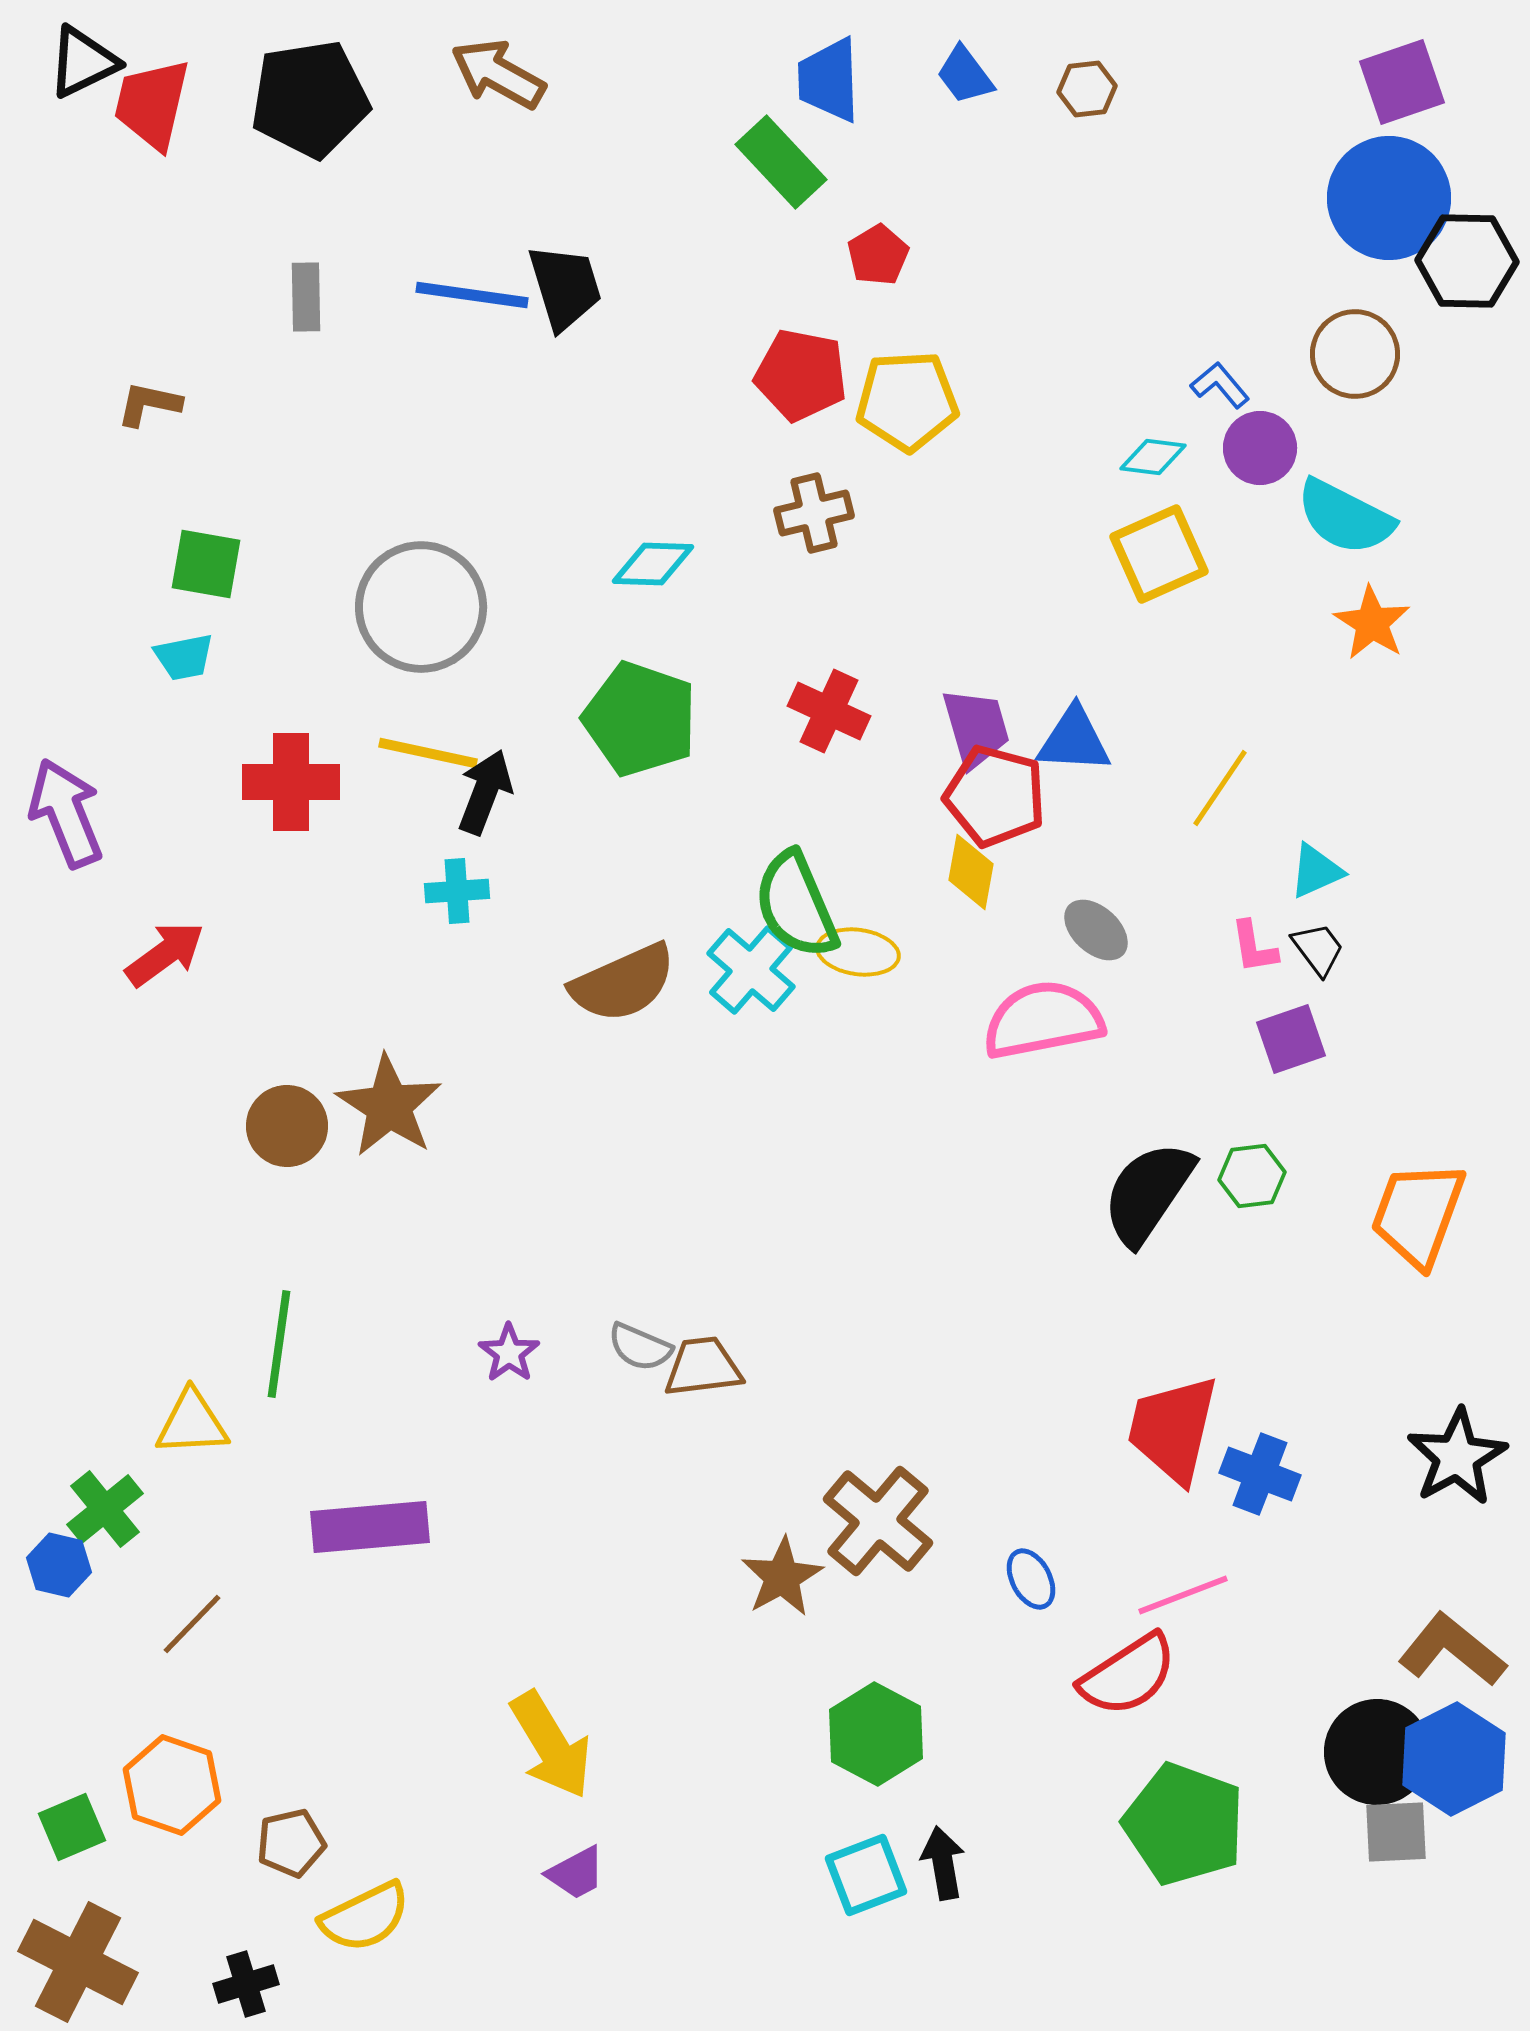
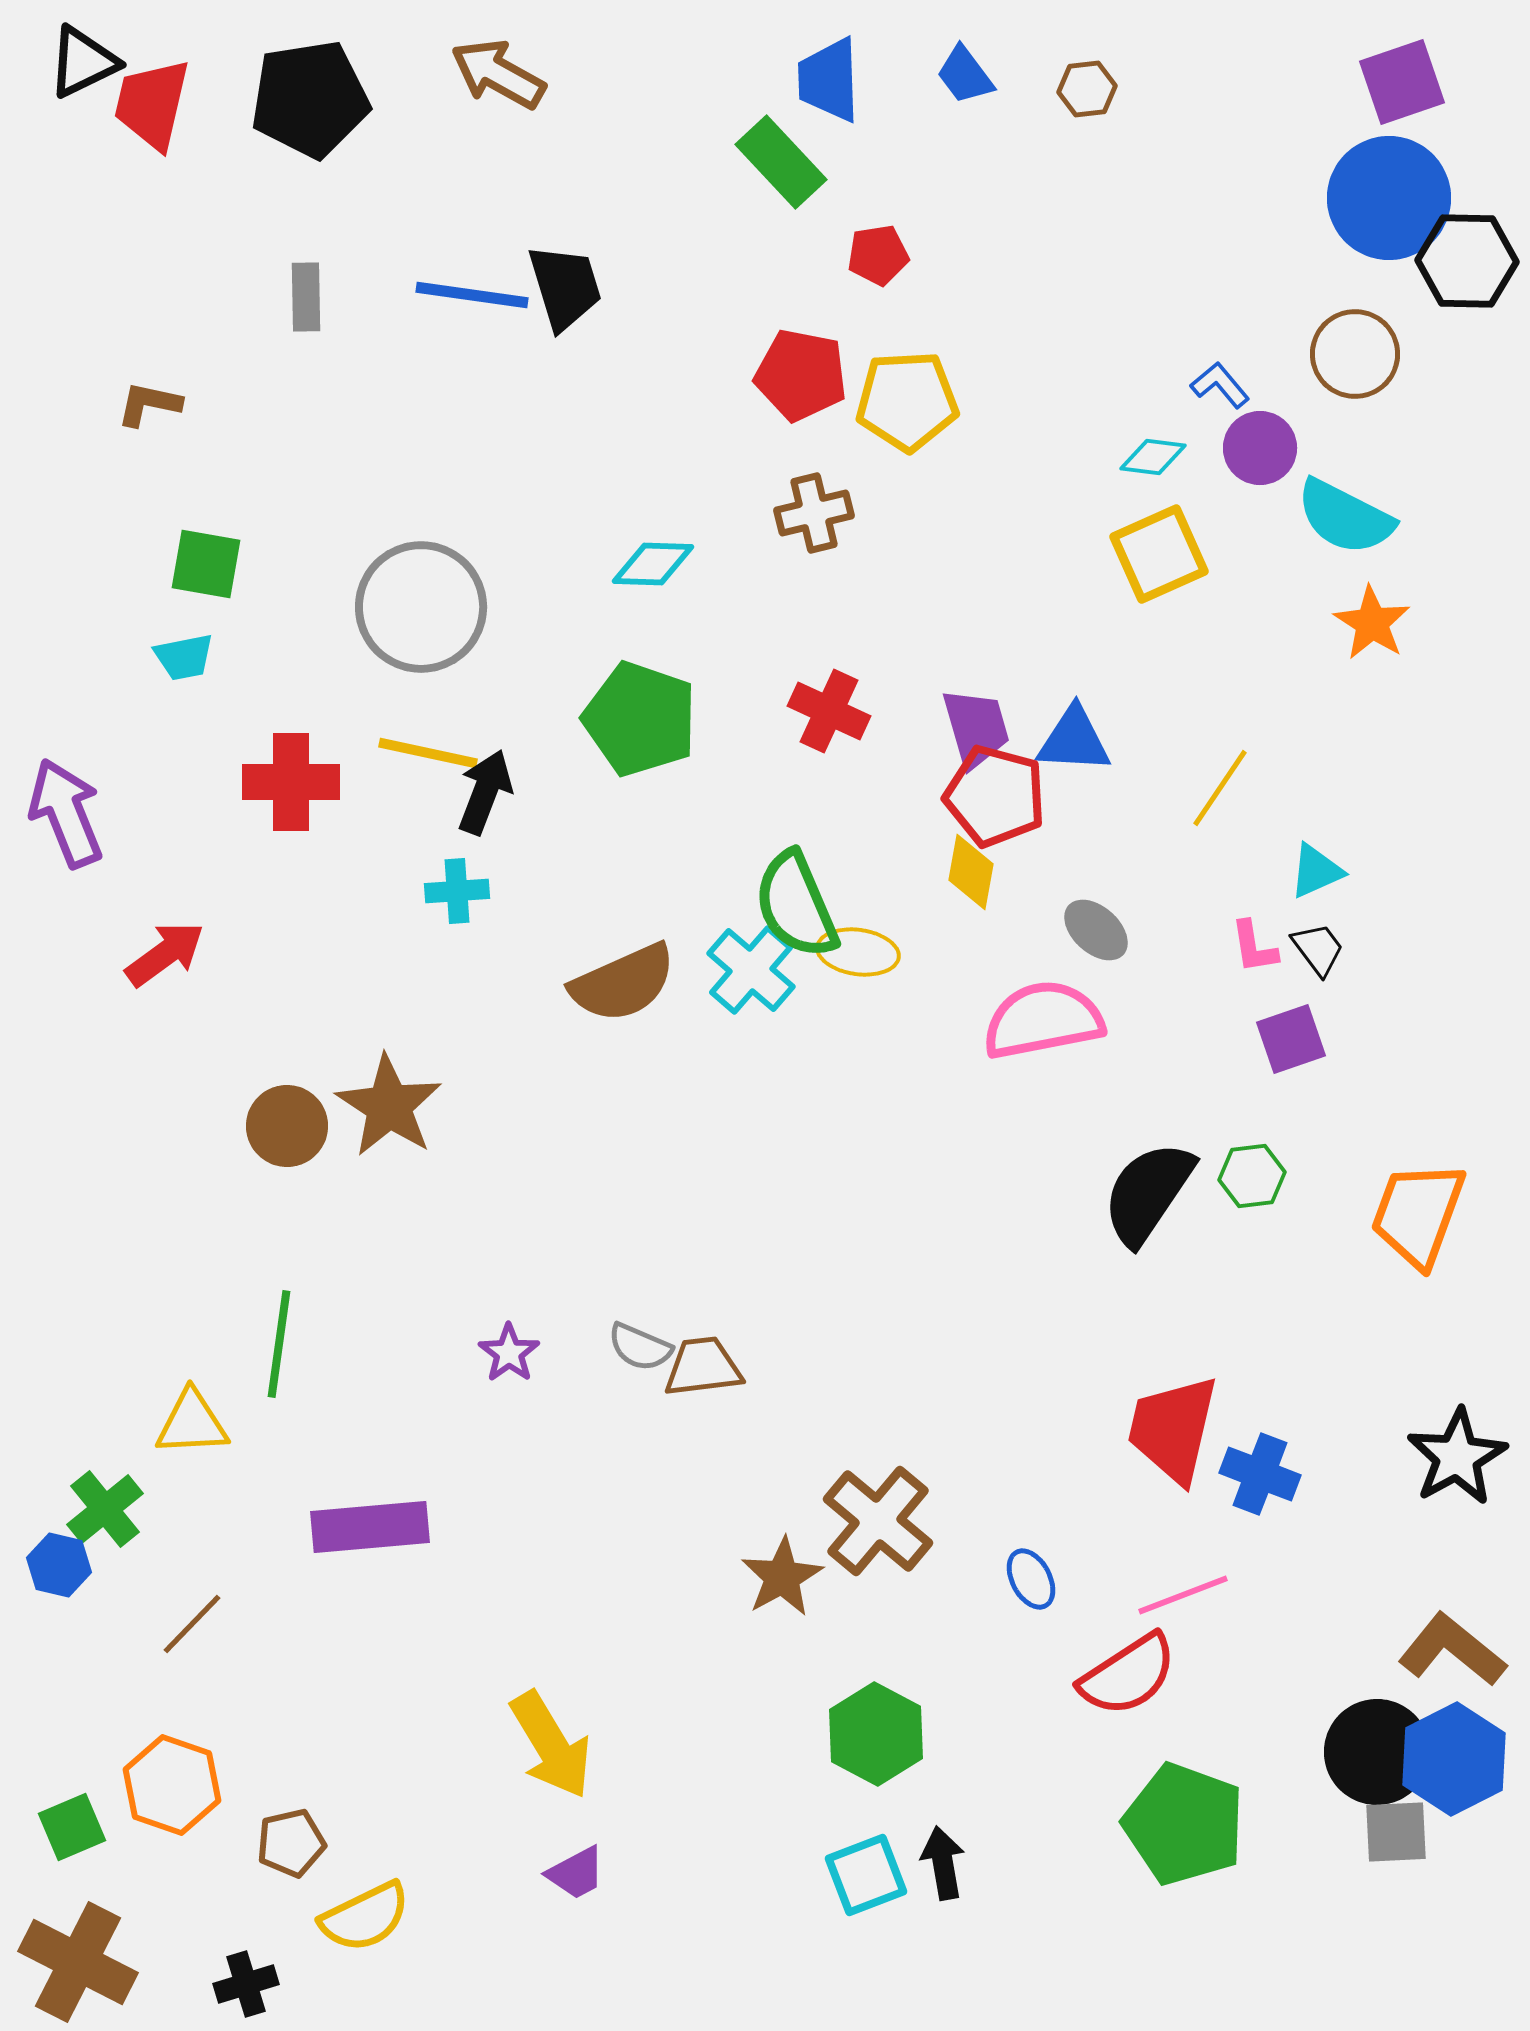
red pentagon at (878, 255): rotated 22 degrees clockwise
